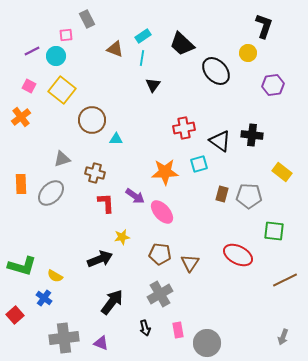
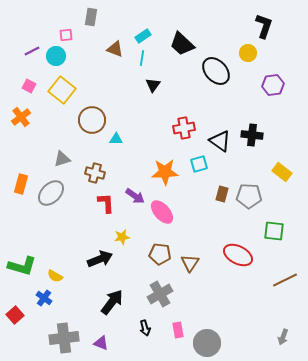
gray rectangle at (87, 19): moved 4 px right, 2 px up; rotated 36 degrees clockwise
orange rectangle at (21, 184): rotated 18 degrees clockwise
